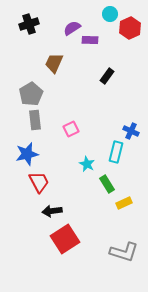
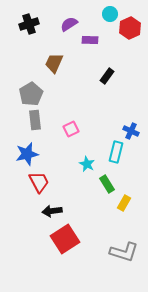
purple semicircle: moved 3 px left, 4 px up
yellow rectangle: rotated 35 degrees counterclockwise
